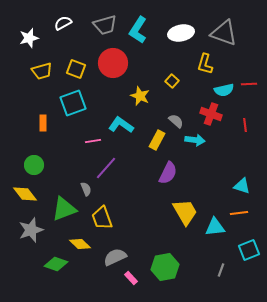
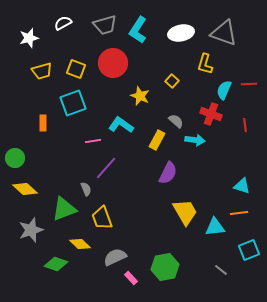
cyan semicircle at (224, 90): rotated 126 degrees clockwise
green circle at (34, 165): moved 19 px left, 7 px up
yellow diamond at (25, 194): moved 5 px up; rotated 10 degrees counterclockwise
gray line at (221, 270): rotated 72 degrees counterclockwise
